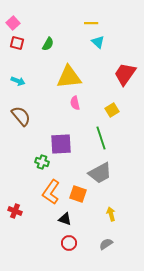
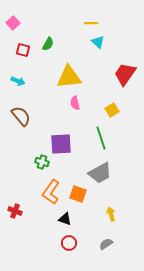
red square: moved 6 px right, 7 px down
